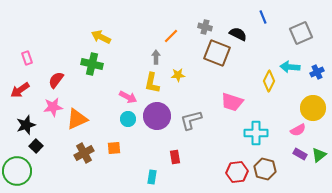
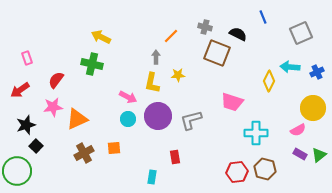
purple circle: moved 1 px right
